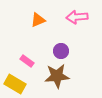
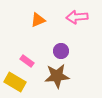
yellow rectangle: moved 2 px up
